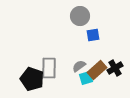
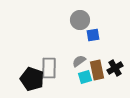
gray circle: moved 4 px down
gray semicircle: moved 5 px up
brown rectangle: rotated 60 degrees counterclockwise
cyan square: moved 1 px left, 1 px up
